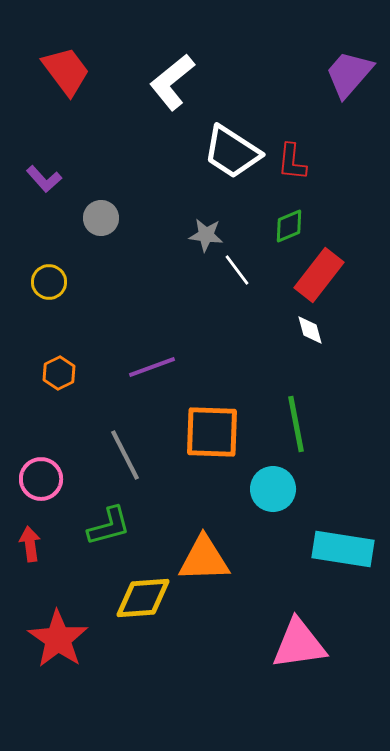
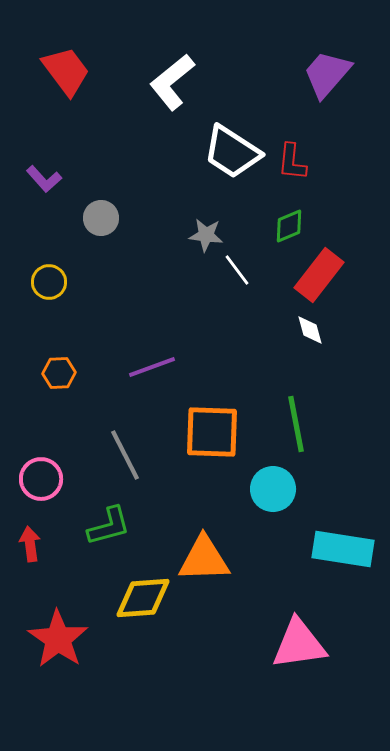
purple trapezoid: moved 22 px left
orange hexagon: rotated 24 degrees clockwise
